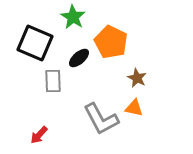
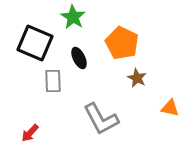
orange pentagon: moved 11 px right, 1 px down
black ellipse: rotated 75 degrees counterclockwise
orange triangle: moved 36 px right
red arrow: moved 9 px left, 2 px up
